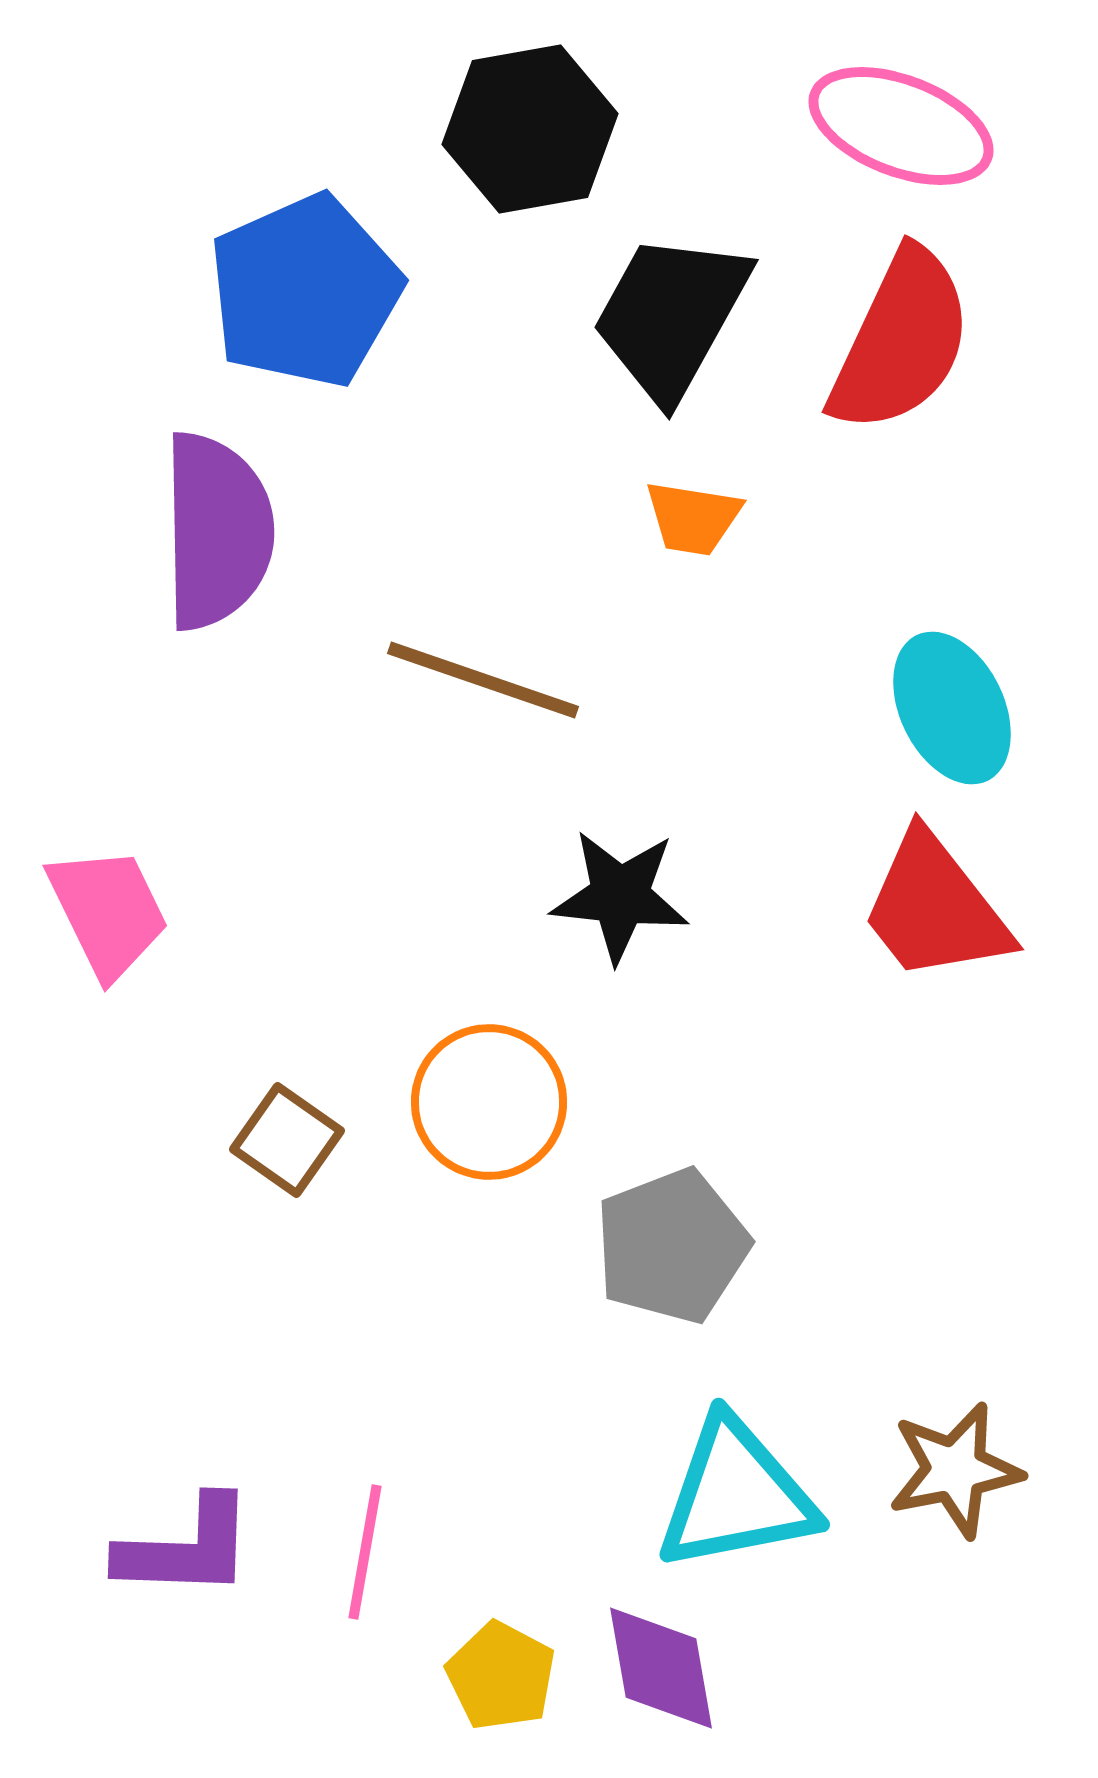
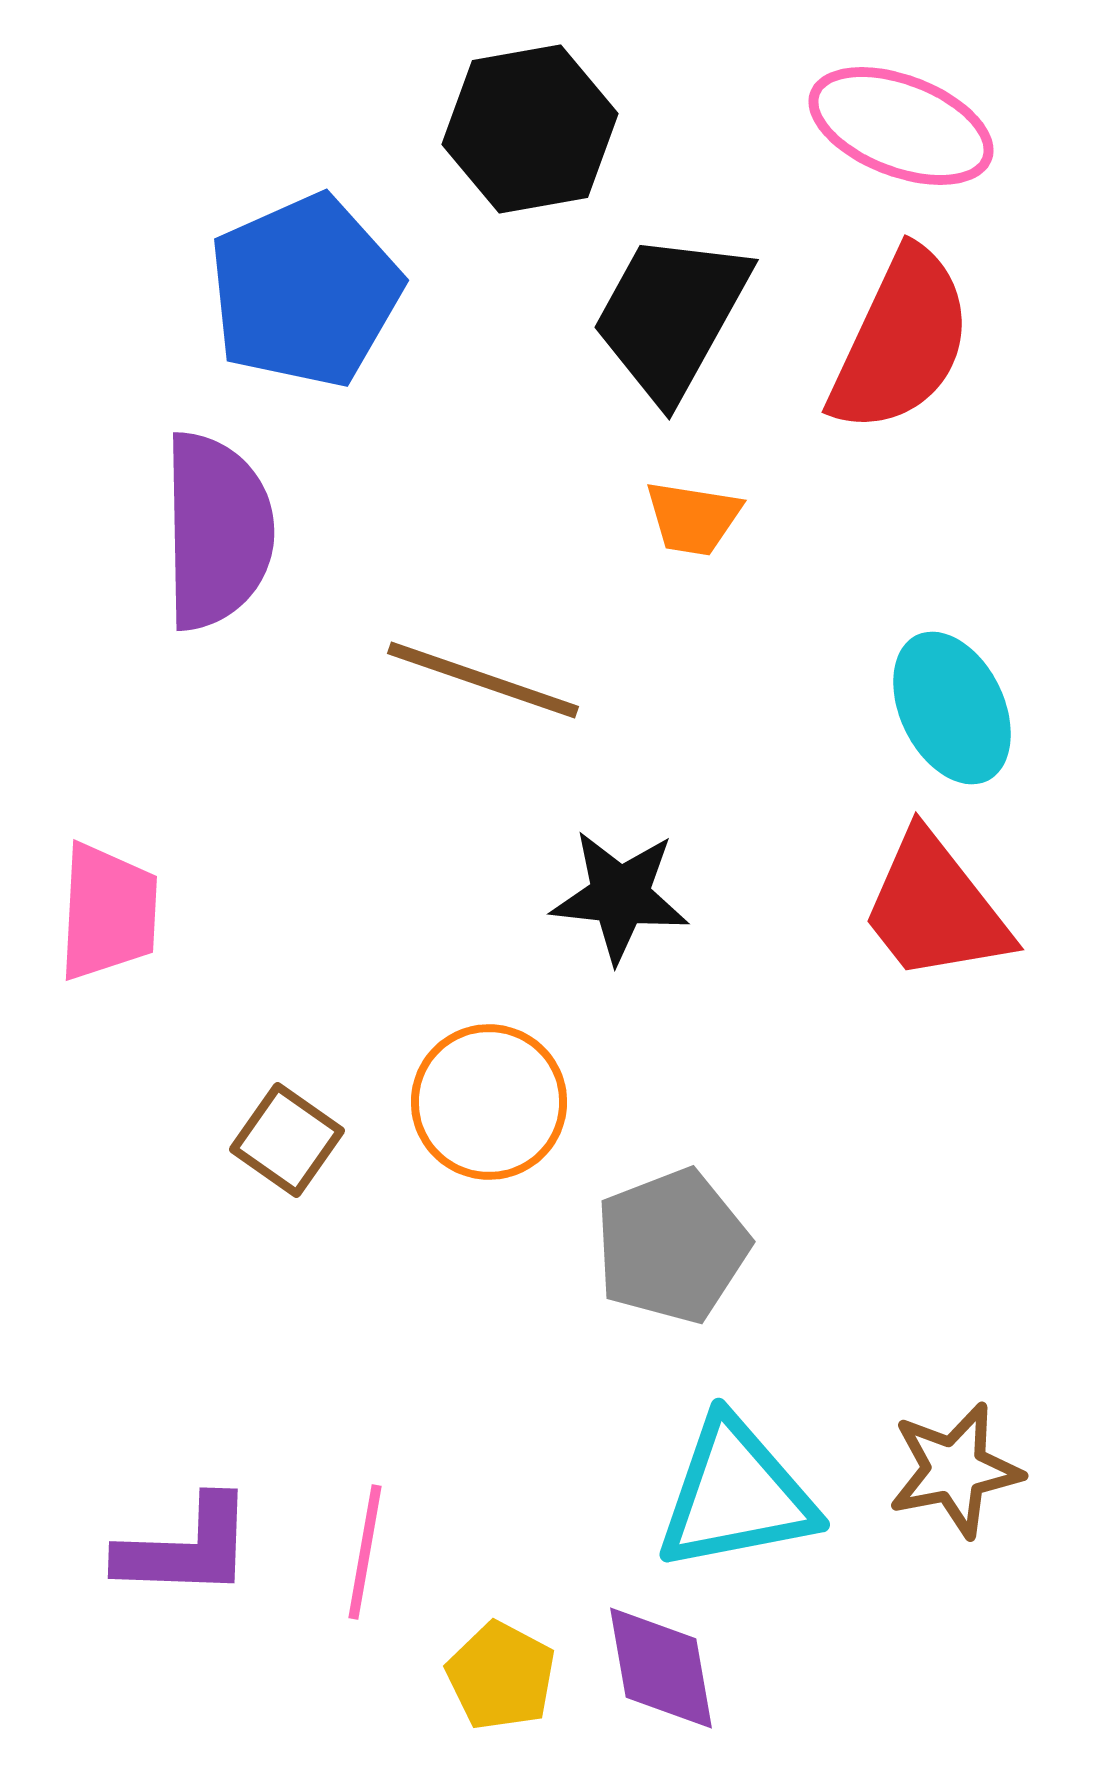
pink trapezoid: rotated 29 degrees clockwise
